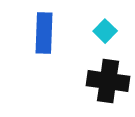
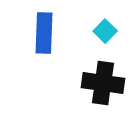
black cross: moved 5 px left, 2 px down
